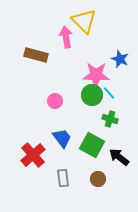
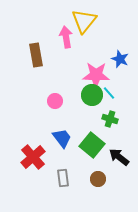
yellow triangle: rotated 24 degrees clockwise
brown rectangle: rotated 65 degrees clockwise
green square: rotated 10 degrees clockwise
red cross: moved 2 px down
